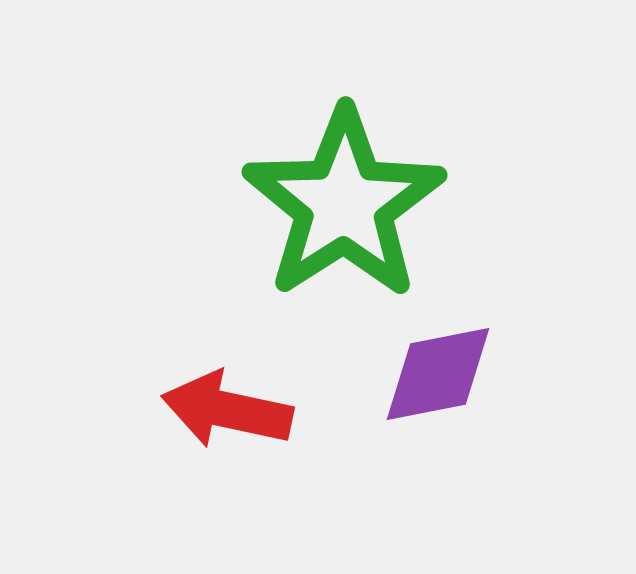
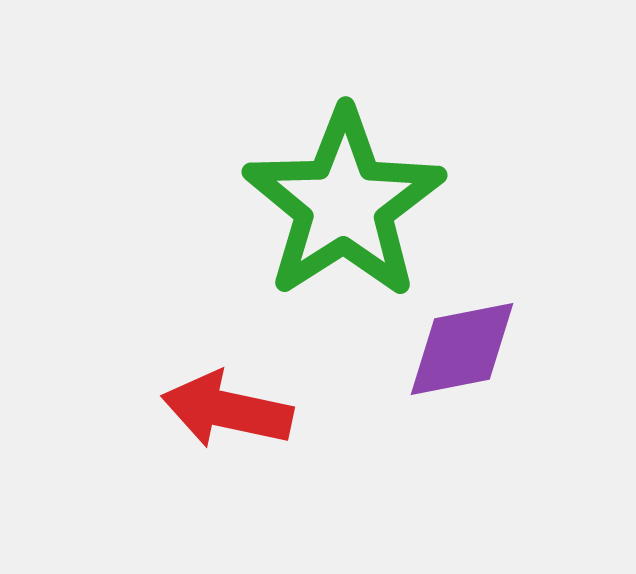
purple diamond: moved 24 px right, 25 px up
